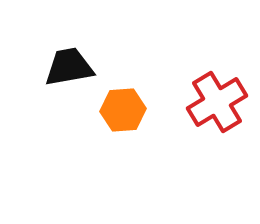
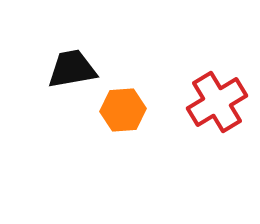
black trapezoid: moved 3 px right, 2 px down
